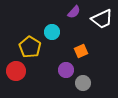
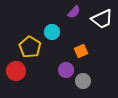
gray circle: moved 2 px up
